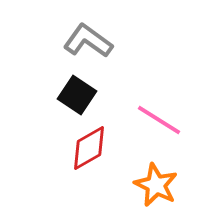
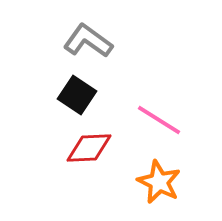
red diamond: rotated 27 degrees clockwise
orange star: moved 3 px right, 3 px up
